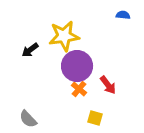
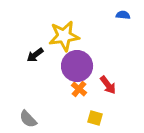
black arrow: moved 5 px right, 5 px down
